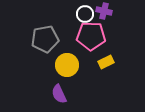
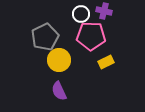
white circle: moved 4 px left
gray pentagon: moved 2 px up; rotated 16 degrees counterclockwise
yellow circle: moved 8 px left, 5 px up
purple semicircle: moved 3 px up
